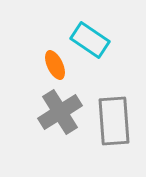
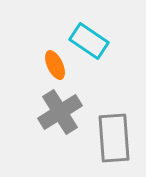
cyan rectangle: moved 1 px left, 1 px down
gray rectangle: moved 17 px down
